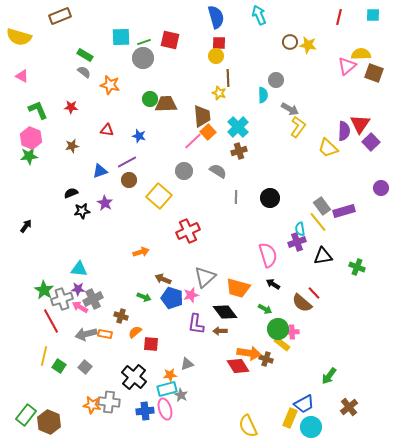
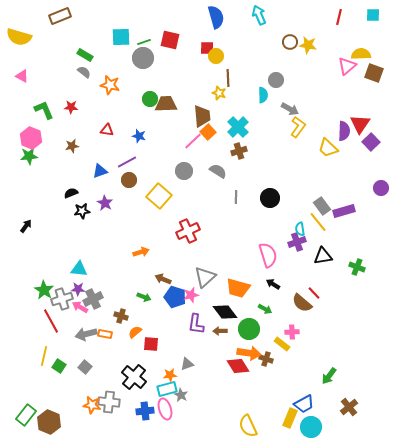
red square at (219, 43): moved 12 px left, 5 px down
green L-shape at (38, 110): moved 6 px right
blue pentagon at (172, 298): moved 3 px right, 1 px up
green circle at (278, 329): moved 29 px left
